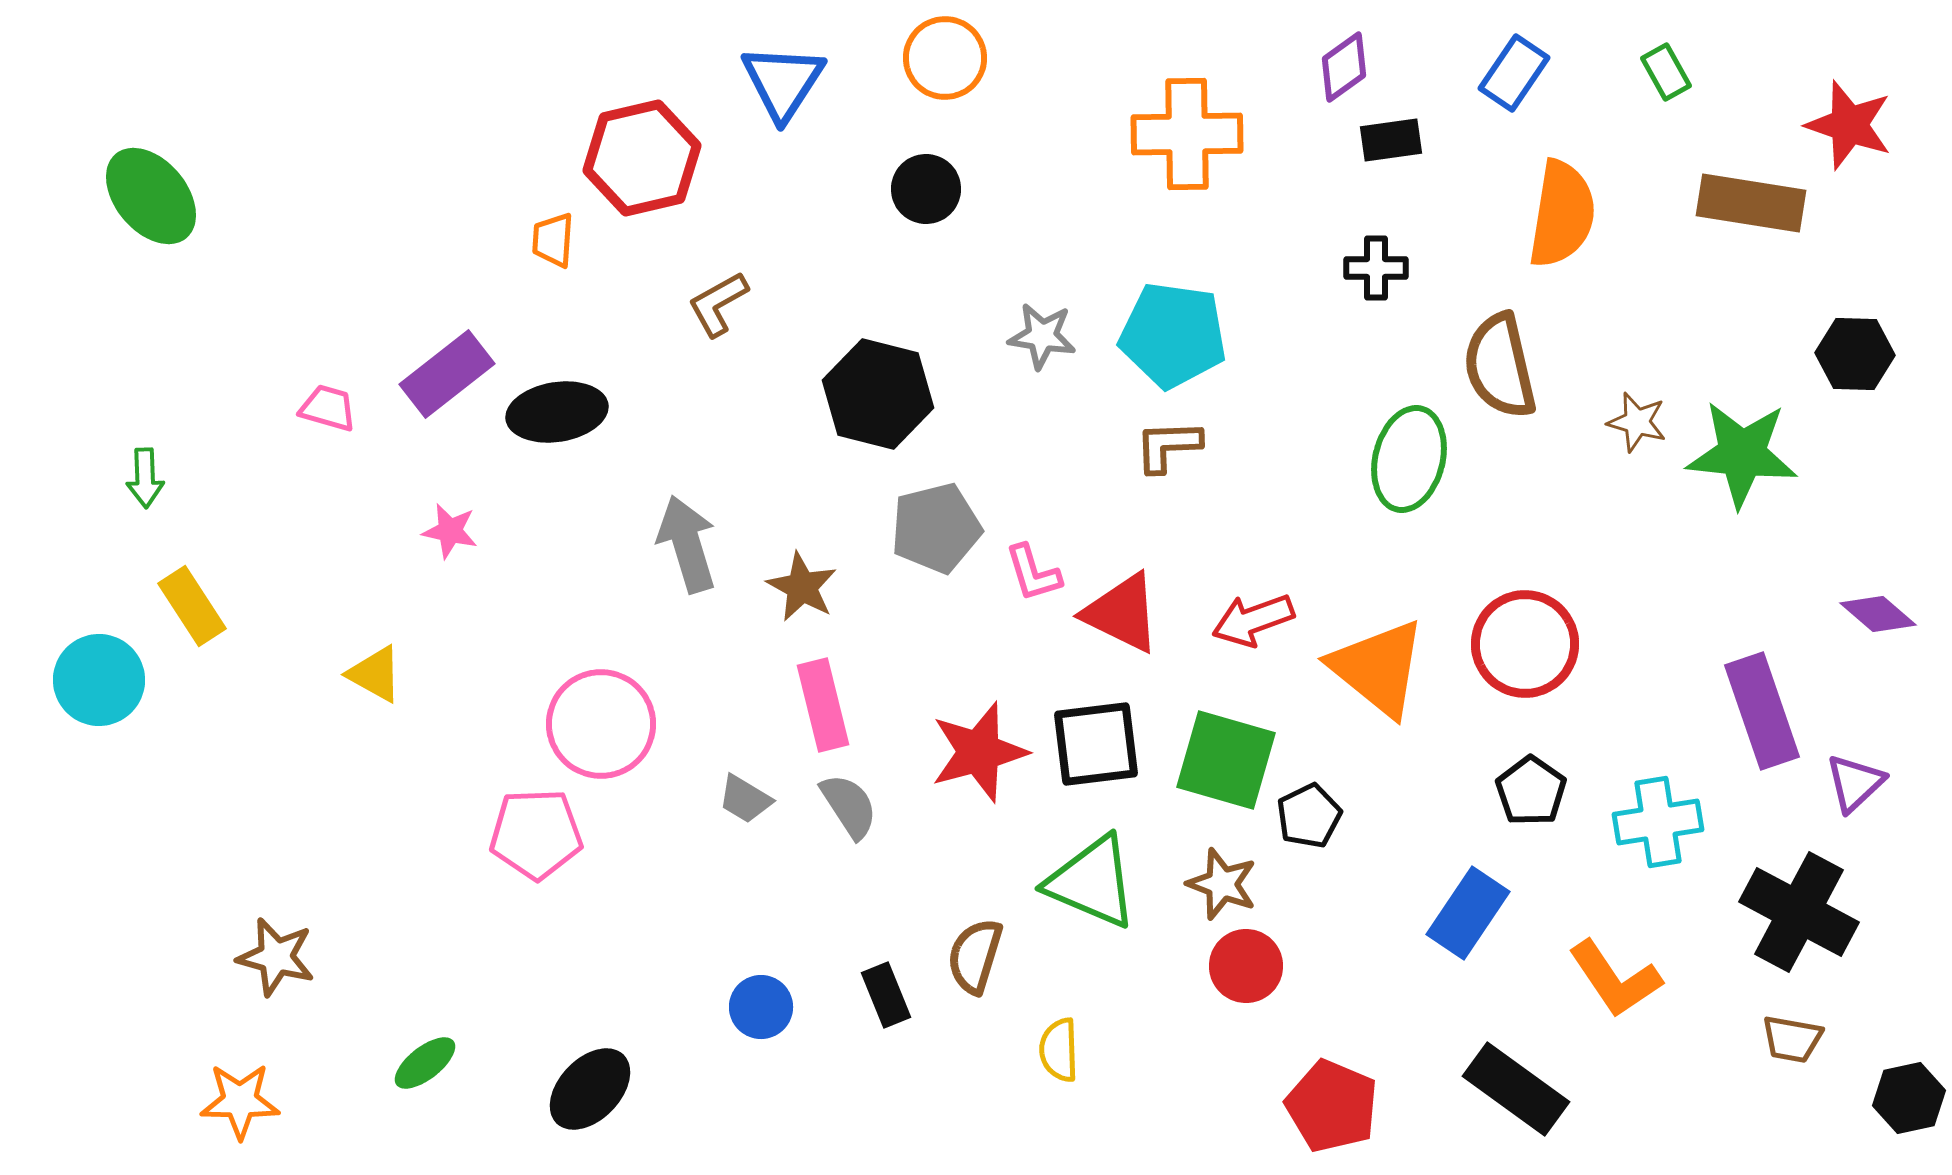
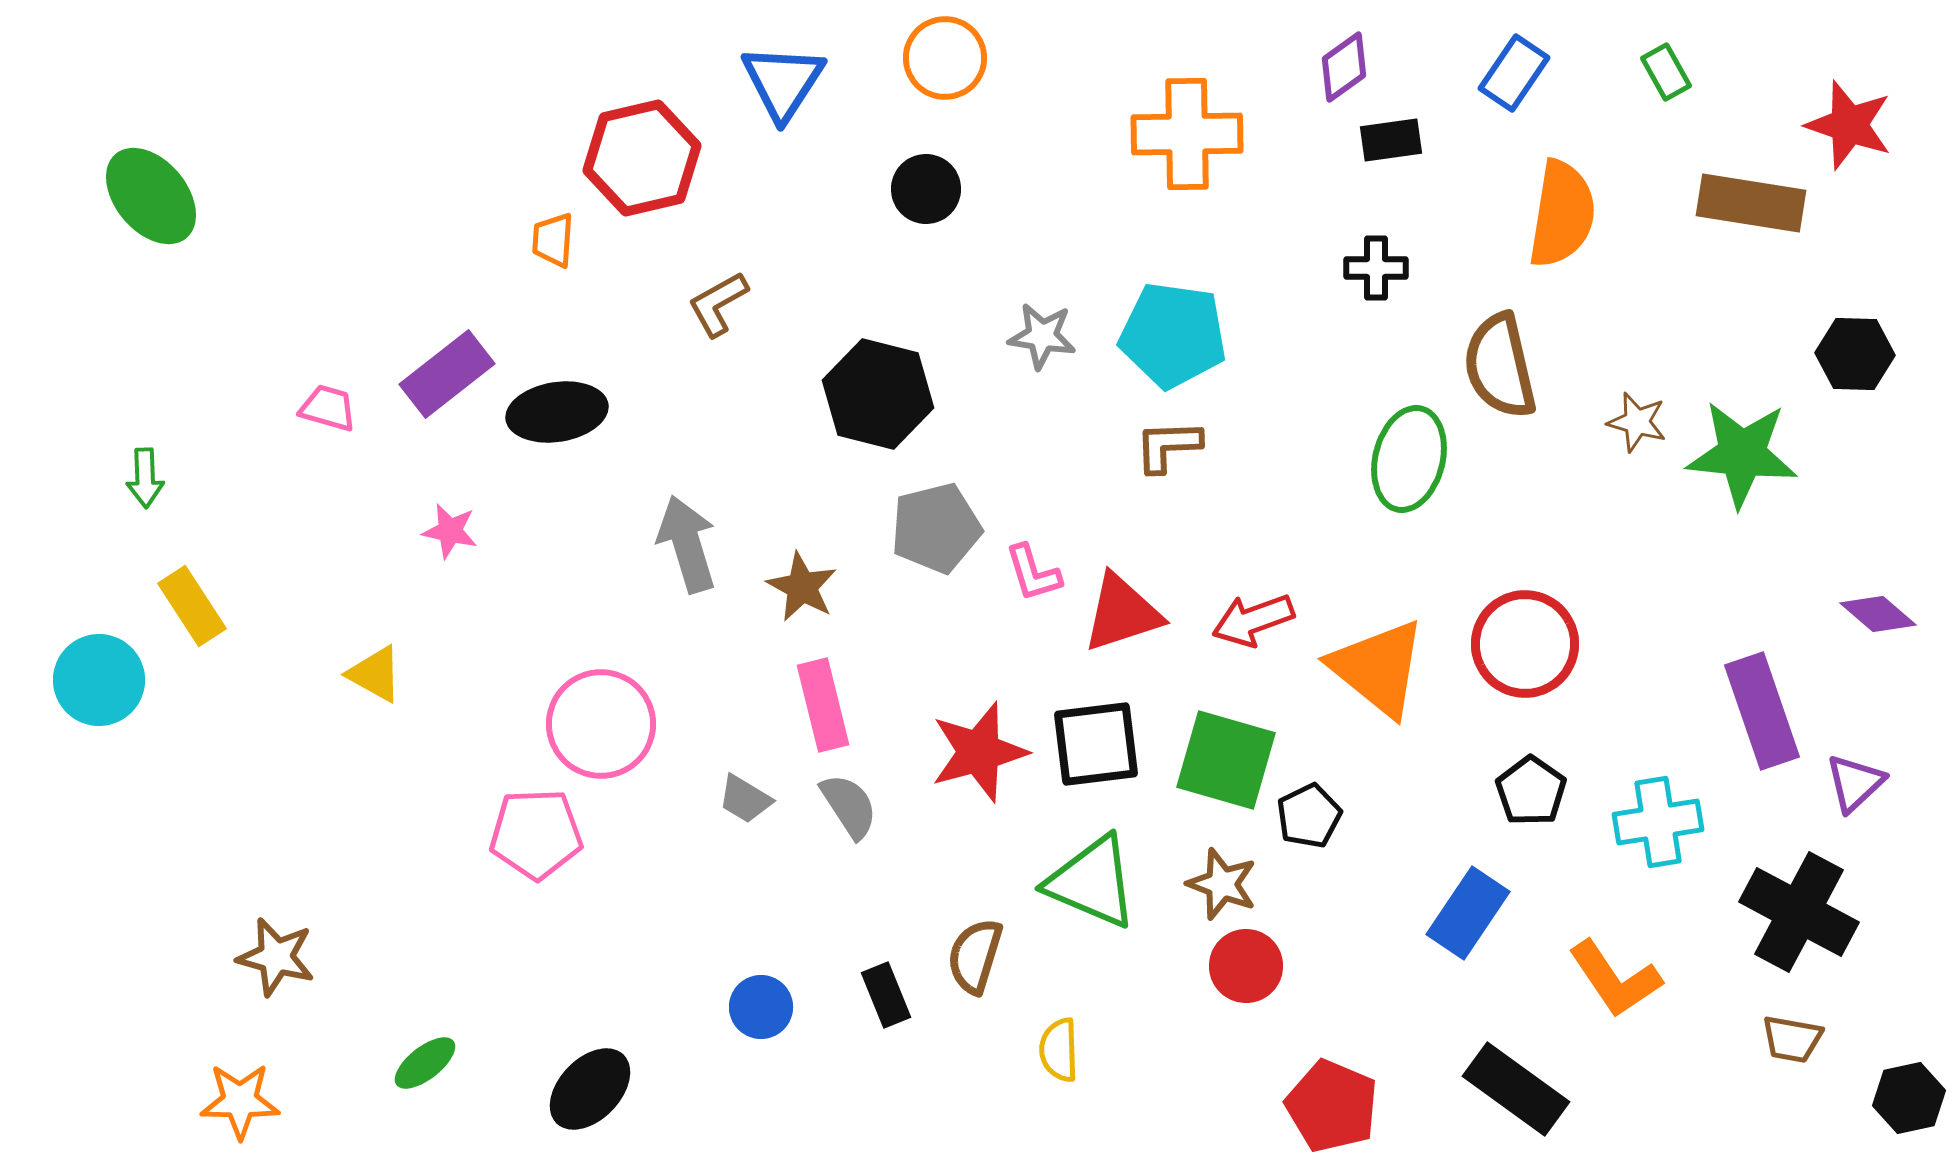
red triangle at (1122, 613): rotated 44 degrees counterclockwise
